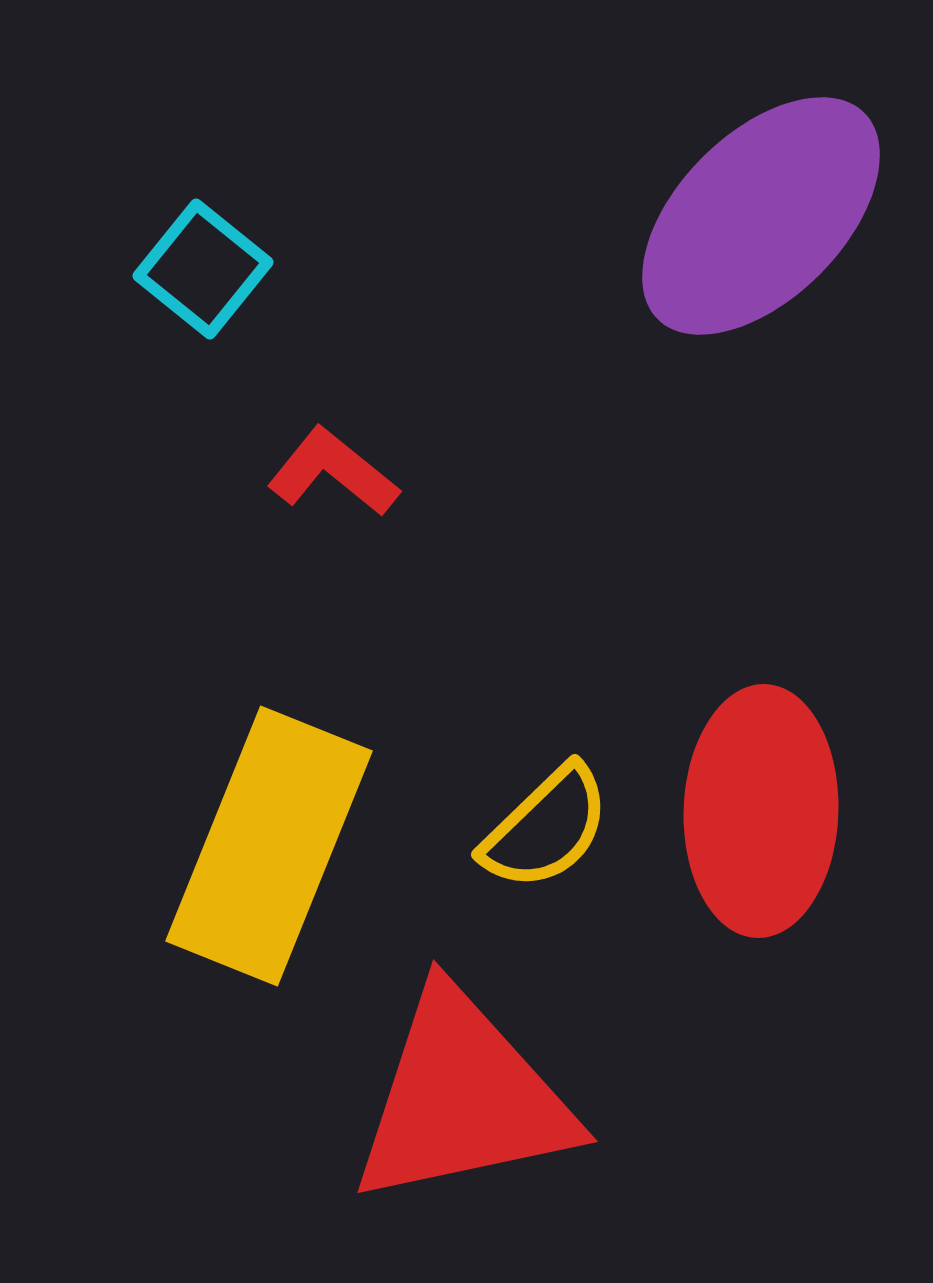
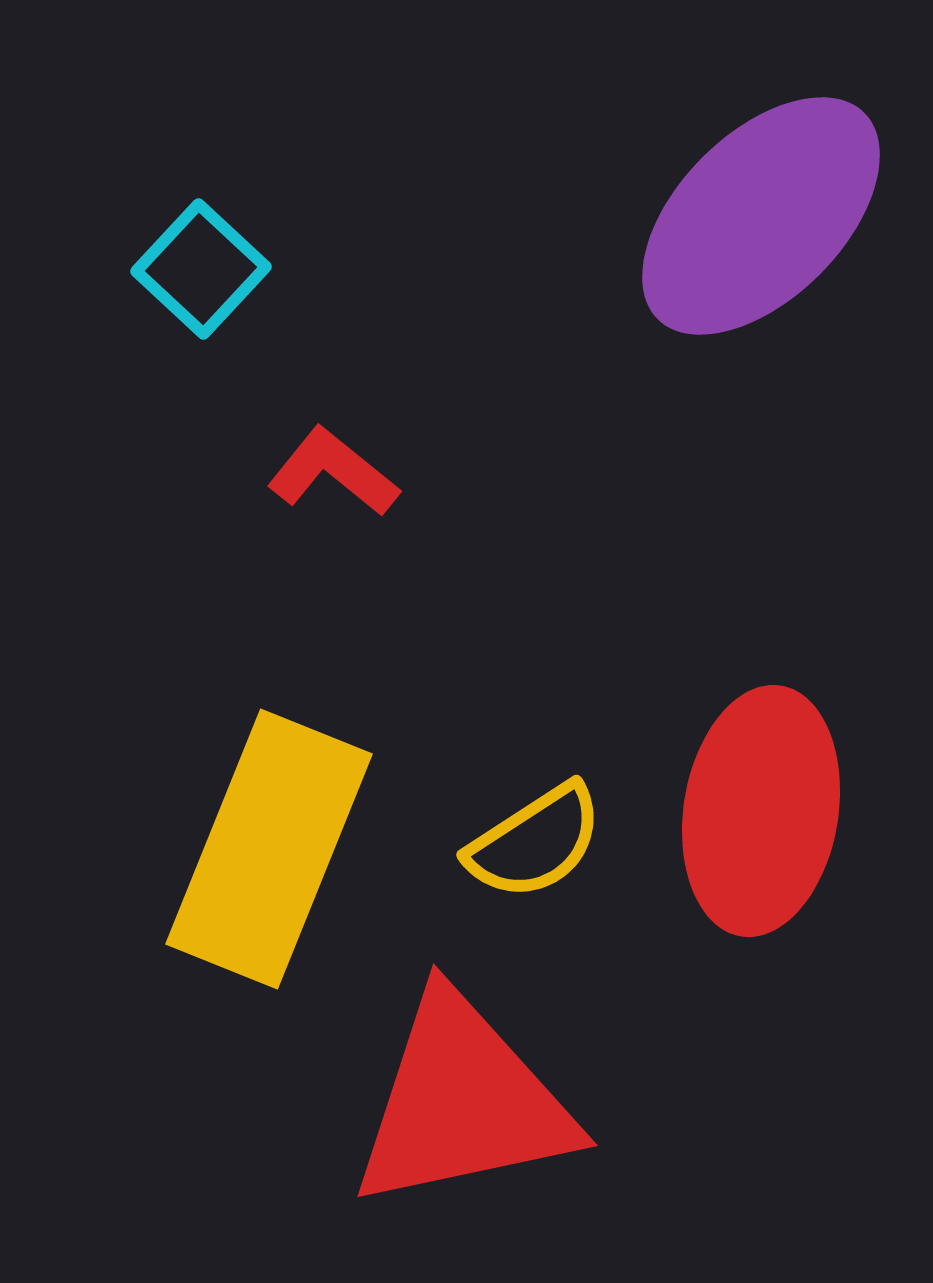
cyan square: moved 2 px left; rotated 4 degrees clockwise
red ellipse: rotated 7 degrees clockwise
yellow semicircle: moved 11 px left, 14 px down; rotated 11 degrees clockwise
yellow rectangle: moved 3 px down
red triangle: moved 4 px down
